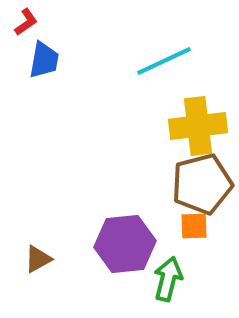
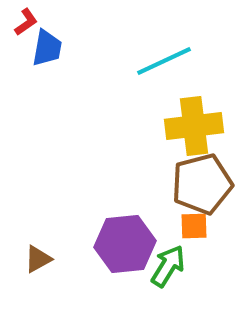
blue trapezoid: moved 3 px right, 12 px up
yellow cross: moved 4 px left
green arrow: moved 13 px up; rotated 18 degrees clockwise
